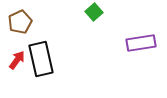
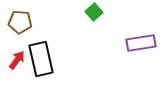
brown pentagon: rotated 30 degrees clockwise
